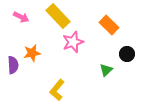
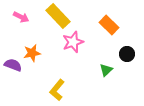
purple semicircle: rotated 66 degrees counterclockwise
